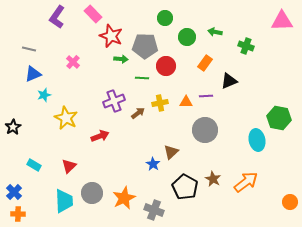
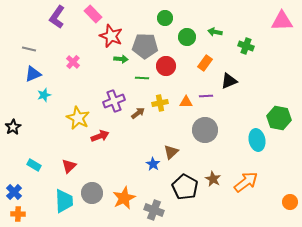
yellow star at (66, 118): moved 12 px right
